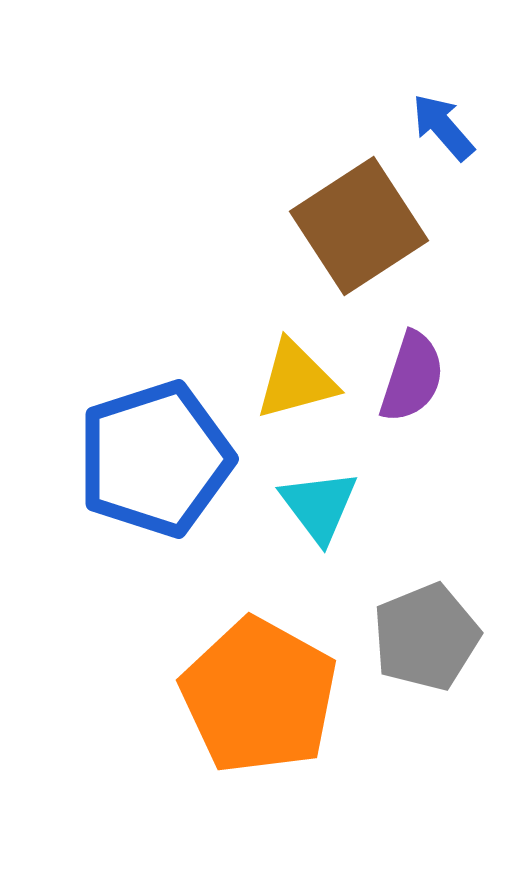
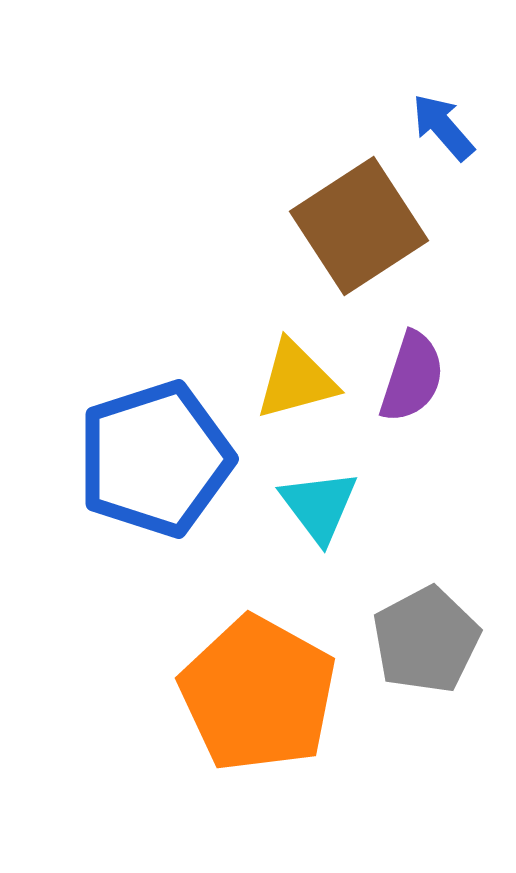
gray pentagon: moved 3 px down; rotated 6 degrees counterclockwise
orange pentagon: moved 1 px left, 2 px up
